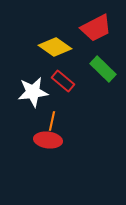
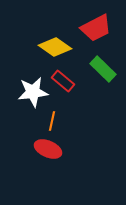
red ellipse: moved 9 px down; rotated 16 degrees clockwise
